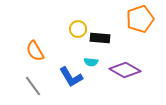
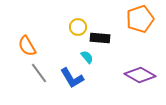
yellow circle: moved 2 px up
orange semicircle: moved 8 px left, 5 px up
cyan semicircle: moved 4 px left, 5 px up; rotated 136 degrees counterclockwise
purple diamond: moved 15 px right, 5 px down
blue L-shape: moved 1 px right, 1 px down
gray line: moved 6 px right, 13 px up
